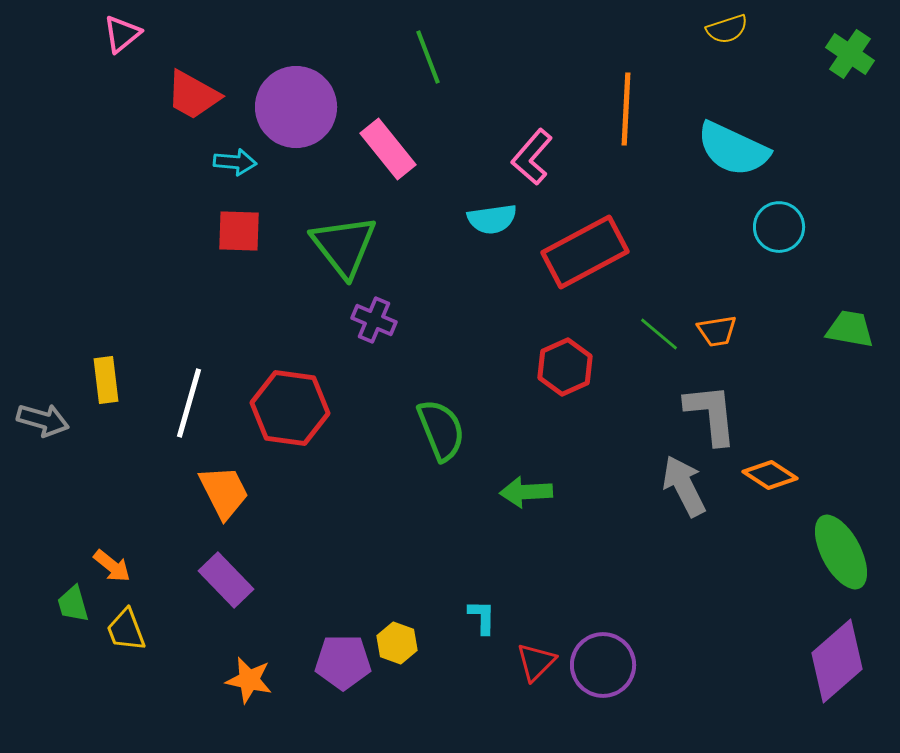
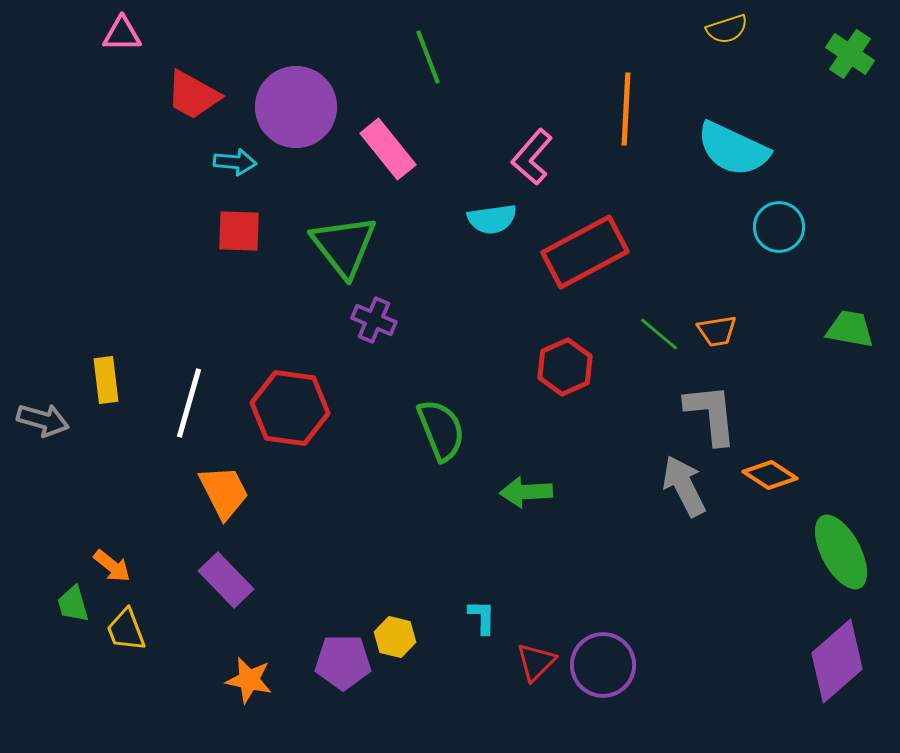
pink triangle at (122, 34): rotated 39 degrees clockwise
yellow hexagon at (397, 643): moved 2 px left, 6 px up; rotated 6 degrees counterclockwise
